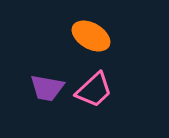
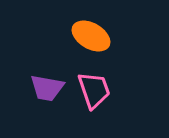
pink trapezoid: rotated 66 degrees counterclockwise
